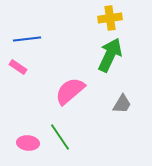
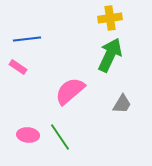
pink ellipse: moved 8 px up
